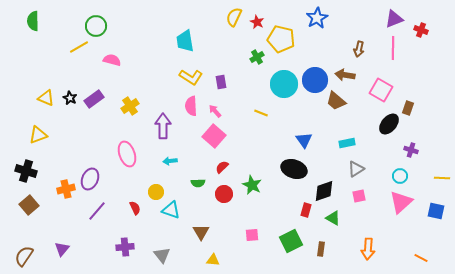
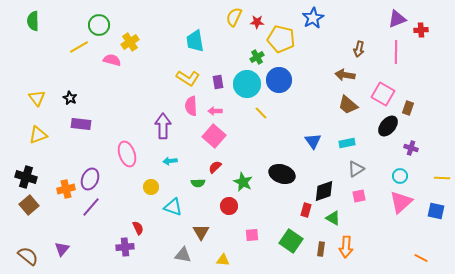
blue star at (317, 18): moved 4 px left
purple triangle at (394, 19): moved 3 px right
red star at (257, 22): rotated 24 degrees counterclockwise
green circle at (96, 26): moved 3 px right, 1 px up
red cross at (421, 30): rotated 24 degrees counterclockwise
cyan trapezoid at (185, 41): moved 10 px right
pink line at (393, 48): moved 3 px right, 4 px down
yellow L-shape at (191, 77): moved 3 px left, 1 px down
blue circle at (315, 80): moved 36 px left
purple rectangle at (221, 82): moved 3 px left
cyan circle at (284, 84): moved 37 px left
pink square at (381, 90): moved 2 px right, 4 px down
yellow triangle at (46, 98): moved 9 px left; rotated 30 degrees clockwise
purple rectangle at (94, 99): moved 13 px left, 25 px down; rotated 42 degrees clockwise
brown trapezoid at (336, 101): moved 12 px right, 4 px down
yellow cross at (130, 106): moved 64 px up
pink arrow at (215, 111): rotated 48 degrees counterclockwise
yellow line at (261, 113): rotated 24 degrees clockwise
black ellipse at (389, 124): moved 1 px left, 2 px down
blue triangle at (304, 140): moved 9 px right, 1 px down
purple cross at (411, 150): moved 2 px up
red semicircle at (222, 167): moved 7 px left
black ellipse at (294, 169): moved 12 px left, 5 px down
black cross at (26, 171): moved 6 px down
green star at (252, 185): moved 9 px left, 3 px up
yellow circle at (156, 192): moved 5 px left, 5 px up
red circle at (224, 194): moved 5 px right, 12 px down
red semicircle at (135, 208): moved 3 px right, 20 px down
cyan triangle at (171, 210): moved 2 px right, 3 px up
purple line at (97, 211): moved 6 px left, 4 px up
green square at (291, 241): rotated 30 degrees counterclockwise
orange arrow at (368, 249): moved 22 px left, 2 px up
gray triangle at (162, 255): moved 21 px right; rotated 42 degrees counterclockwise
brown semicircle at (24, 256): moved 4 px right; rotated 95 degrees clockwise
yellow triangle at (213, 260): moved 10 px right
